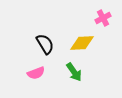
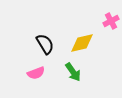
pink cross: moved 8 px right, 3 px down
yellow diamond: rotated 10 degrees counterclockwise
green arrow: moved 1 px left
